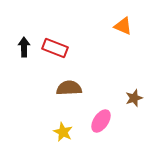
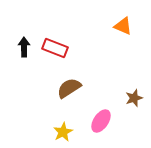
brown semicircle: rotated 30 degrees counterclockwise
yellow star: rotated 18 degrees clockwise
